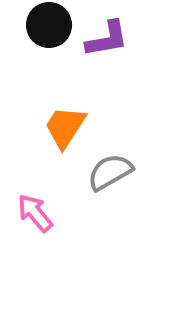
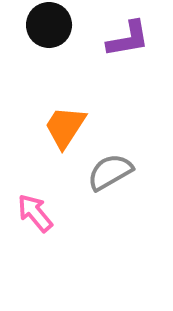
purple L-shape: moved 21 px right
